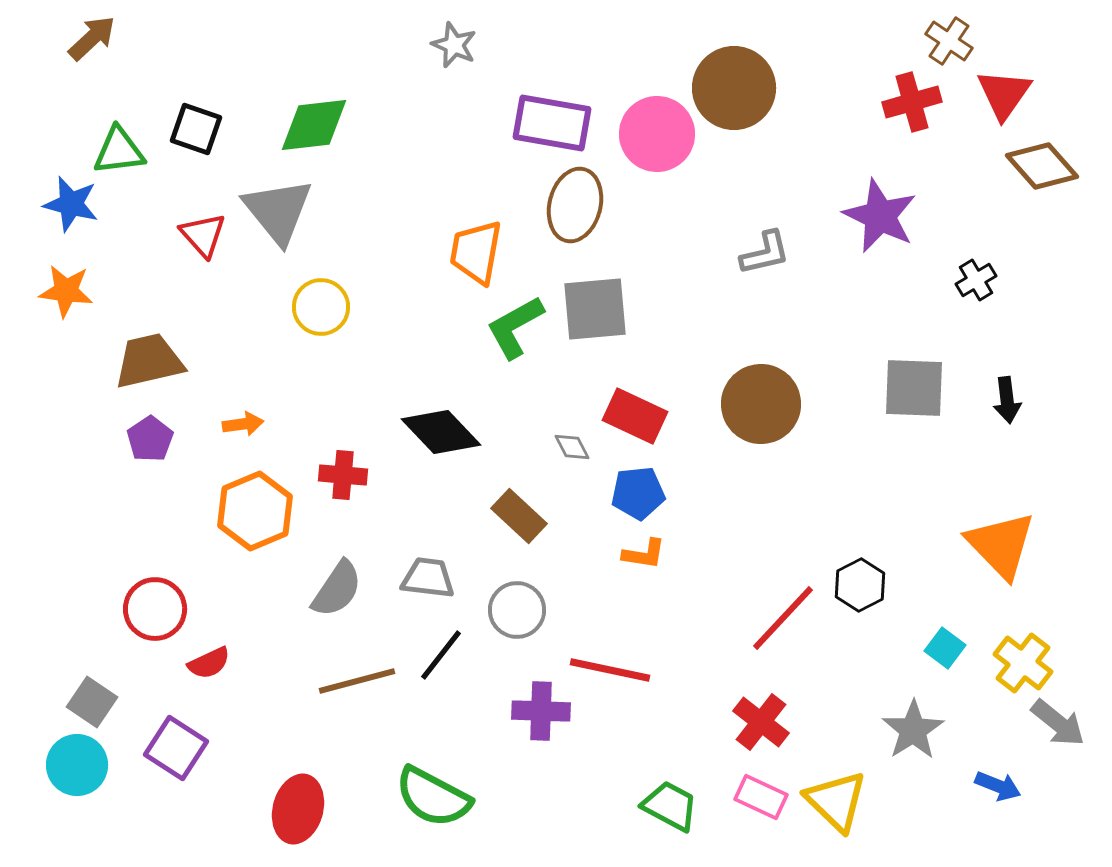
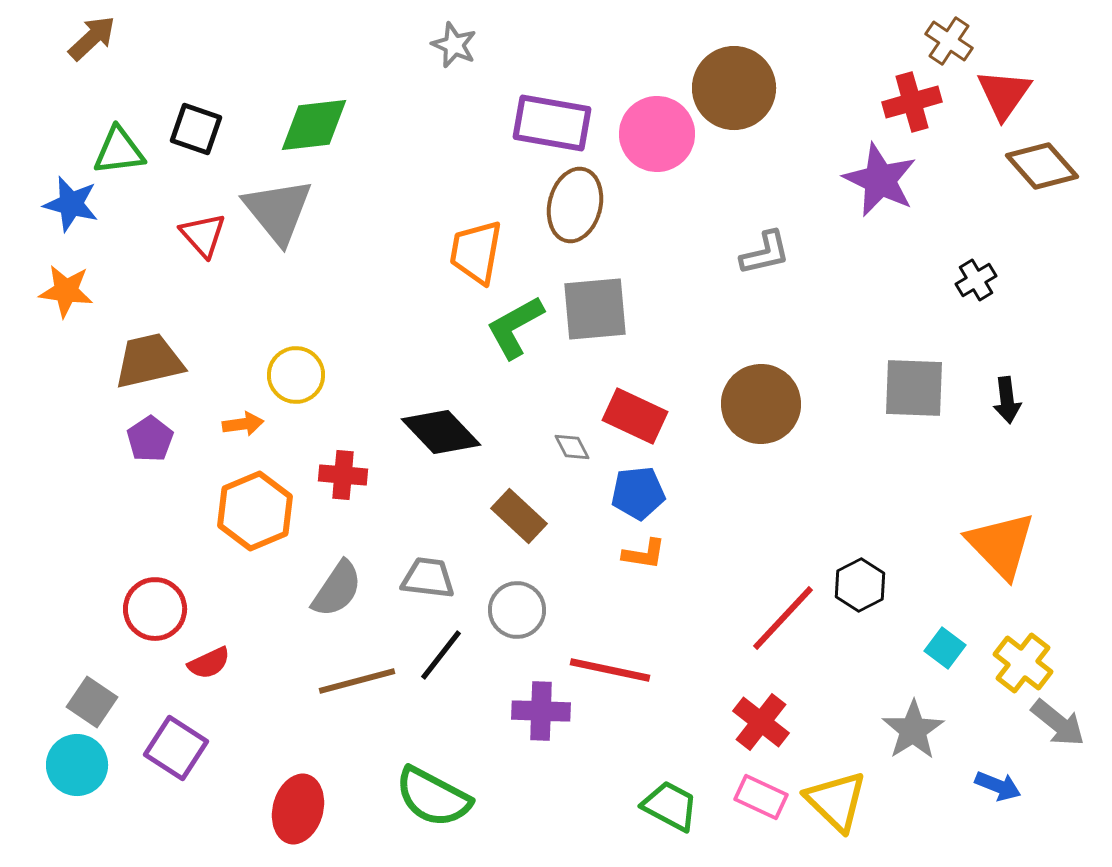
purple star at (880, 216): moved 36 px up
yellow circle at (321, 307): moved 25 px left, 68 px down
